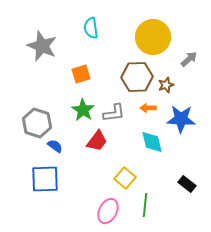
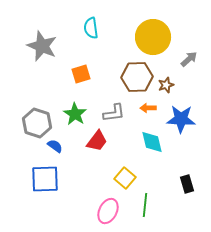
green star: moved 8 px left, 4 px down
black rectangle: rotated 36 degrees clockwise
